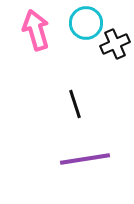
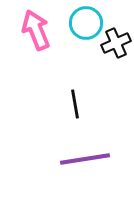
pink arrow: rotated 6 degrees counterclockwise
black cross: moved 1 px right, 1 px up
black line: rotated 8 degrees clockwise
